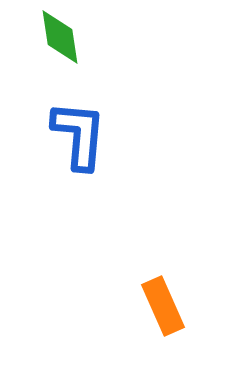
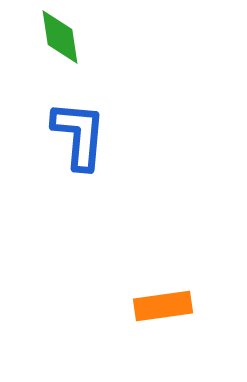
orange rectangle: rotated 74 degrees counterclockwise
